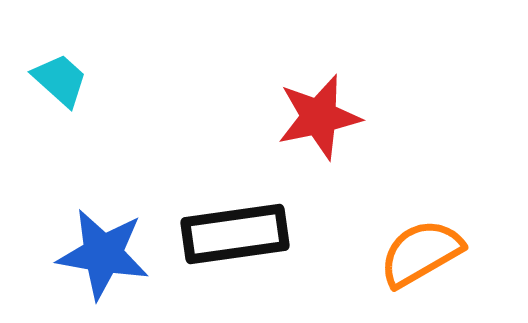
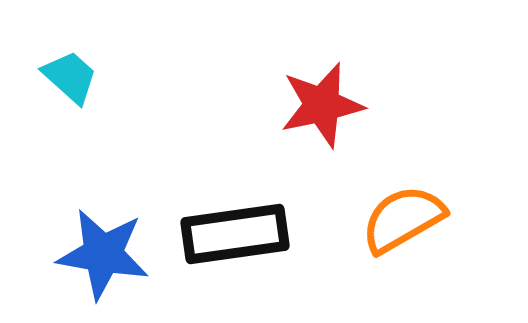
cyan trapezoid: moved 10 px right, 3 px up
red star: moved 3 px right, 12 px up
orange semicircle: moved 18 px left, 34 px up
